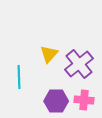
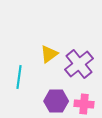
yellow triangle: rotated 12 degrees clockwise
cyan line: rotated 10 degrees clockwise
pink cross: moved 4 px down
